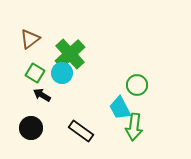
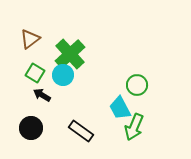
cyan circle: moved 1 px right, 2 px down
green arrow: rotated 16 degrees clockwise
